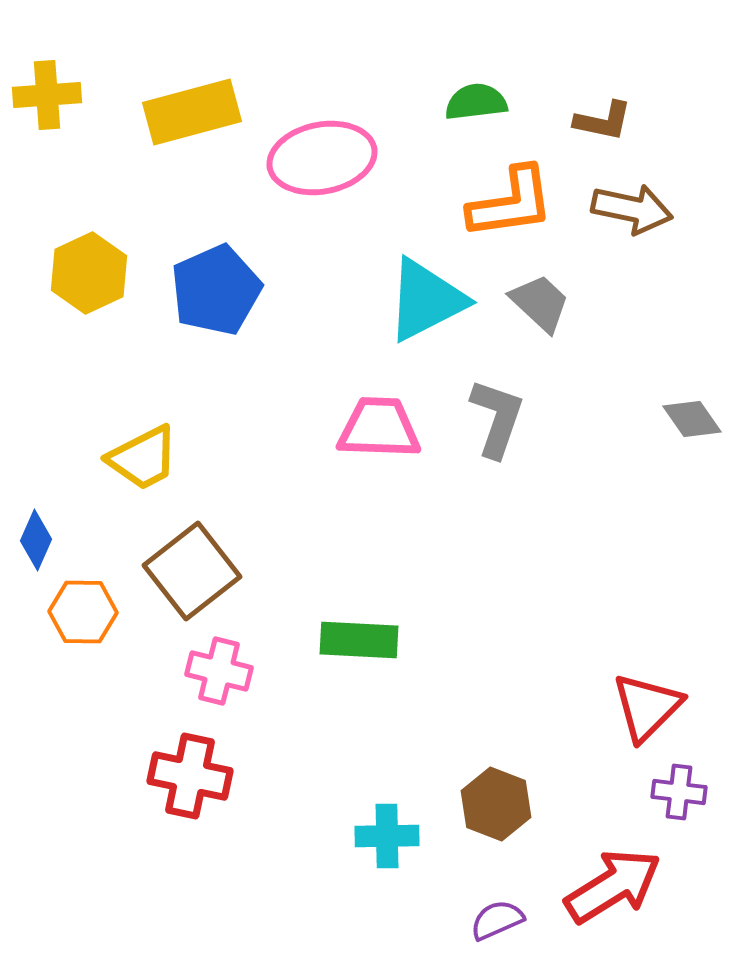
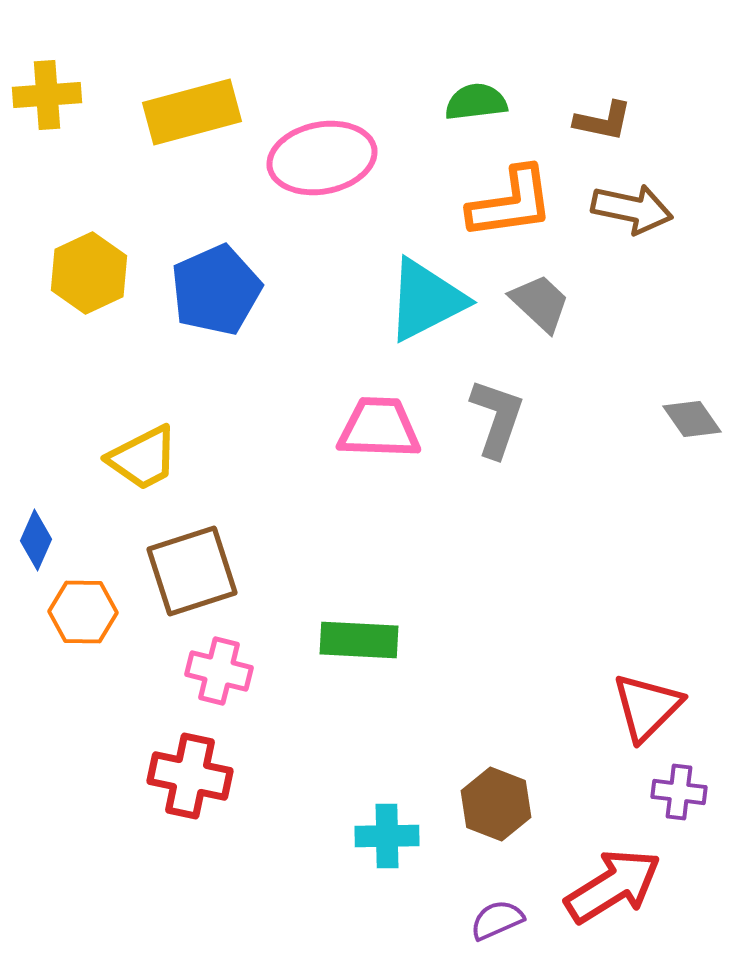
brown square: rotated 20 degrees clockwise
